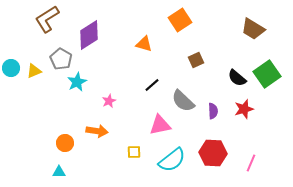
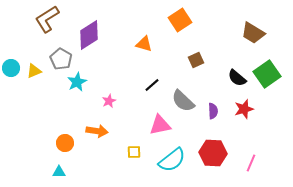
brown trapezoid: moved 4 px down
